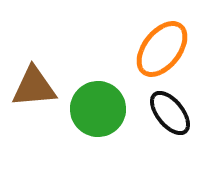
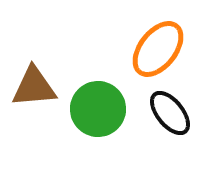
orange ellipse: moved 4 px left
